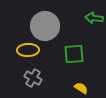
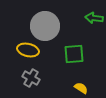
yellow ellipse: rotated 15 degrees clockwise
gray cross: moved 2 px left
